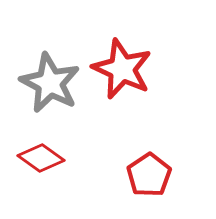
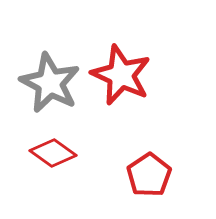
red star: moved 1 px left, 6 px down
red diamond: moved 12 px right, 5 px up
